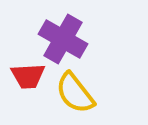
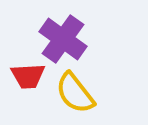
purple cross: rotated 6 degrees clockwise
